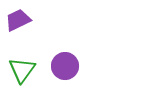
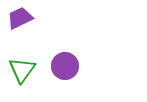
purple trapezoid: moved 2 px right, 2 px up
